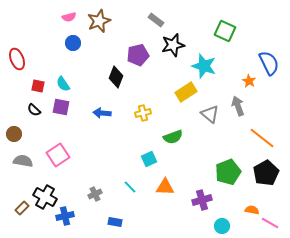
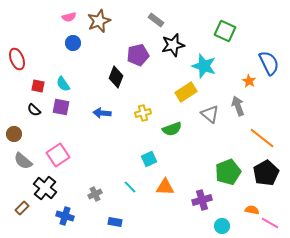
green semicircle: moved 1 px left, 8 px up
gray semicircle: rotated 150 degrees counterclockwise
black cross: moved 9 px up; rotated 10 degrees clockwise
blue cross: rotated 30 degrees clockwise
